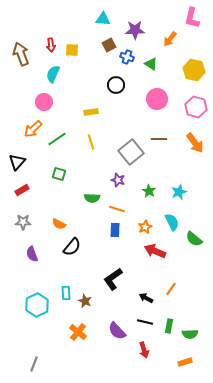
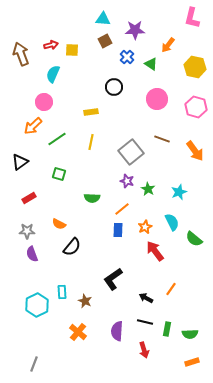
orange arrow at (170, 39): moved 2 px left, 6 px down
red arrow at (51, 45): rotated 96 degrees counterclockwise
brown square at (109, 45): moved 4 px left, 4 px up
blue cross at (127, 57): rotated 24 degrees clockwise
yellow hexagon at (194, 70): moved 1 px right, 3 px up
black circle at (116, 85): moved 2 px left, 2 px down
orange arrow at (33, 129): moved 3 px up
brown line at (159, 139): moved 3 px right; rotated 21 degrees clockwise
yellow line at (91, 142): rotated 28 degrees clockwise
orange arrow at (195, 143): moved 8 px down
black triangle at (17, 162): moved 3 px right; rotated 12 degrees clockwise
purple star at (118, 180): moved 9 px right, 1 px down
red rectangle at (22, 190): moved 7 px right, 8 px down
green star at (149, 191): moved 1 px left, 2 px up
orange line at (117, 209): moved 5 px right; rotated 56 degrees counterclockwise
gray star at (23, 222): moved 4 px right, 9 px down
blue rectangle at (115, 230): moved 3 px right
red arrow at (155, 251): rotated 30 degrees clockwise
cyan rectangle at (66, 293): moved 4 px left, 1 px up
green rectangle at (169, 326): moved 2 px left, 3 px down
purple semicircle at (117, 331): rotated 48 degrees clockwise
orange rectangle at (185, 362): moved 7 px right
